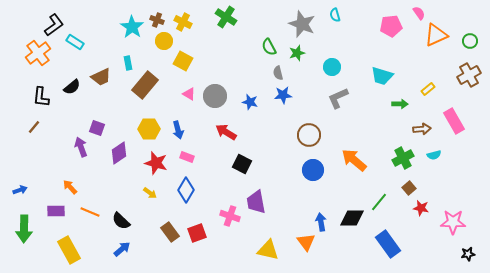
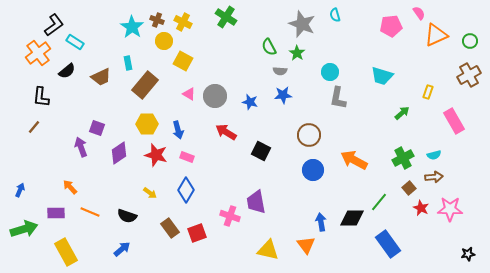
green star at (297, 53): rotated 21 degrees counterclockwise
cyan circle at (332, 67): moved 2 px left, 5 px down
gray semicircle at (278, 73): moved 2 px right, 2 px up; rotated 72 degrees counterclockwise
black semicircle at (72, 87): moved 5 px left, 16 px up
yellow rectangle at (428, 89): moved 3 px down; rotated 32 degrees counterclockwise
gray L-shape at (338, 98): rotated 55 degrees counterclockwise
green arrow at (400, 104): moved 2 px right, 9 px down; rotated 42 degrees counterclockwise
yellow hexagon at (149, 129): moved 2 px left, 5 px up
brown arrow at (422, 129): moved 12 px right, 48 px down
orange arrow at (354, 160): rotated 12 degrees counterclockwise
red star at (156, 163): moved 8 px up
black square at (242, 164): moved 19 px right, 13 px up
blue arrow at (20, 190): rotated 48 degrees counterclockwise
red star at (421, 208): rotated 14 degrees clockwise
purple rectangle at (56, 211): moved 2 px down
black semicircle at (121, 221): moved 6 px right, 5 px up; rotated 24 degrees counterclockwise
pink star at (453, 222): moved 3 px left, 13 px up
green arrow at (24, 229): rotated 108 degrees counterclockwise
brown rectangle at (170, 232): moved 4 px up
orange triangle at (306, 242): moved 3 px down
yellow rectangle at (69, 250): moved 3 px left, 2 px down
